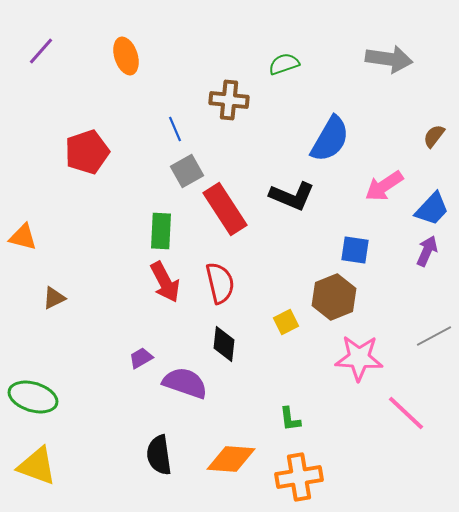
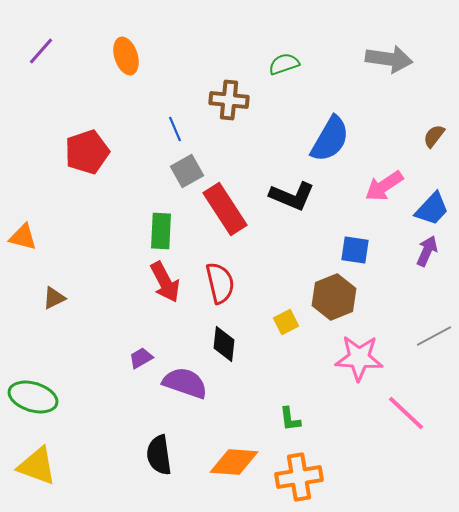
orange diamond: moved 3 px right, 3 px down
